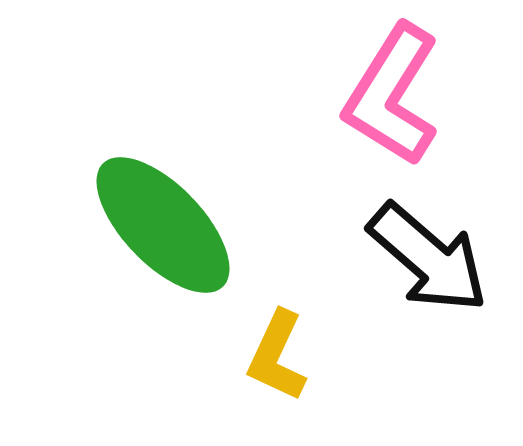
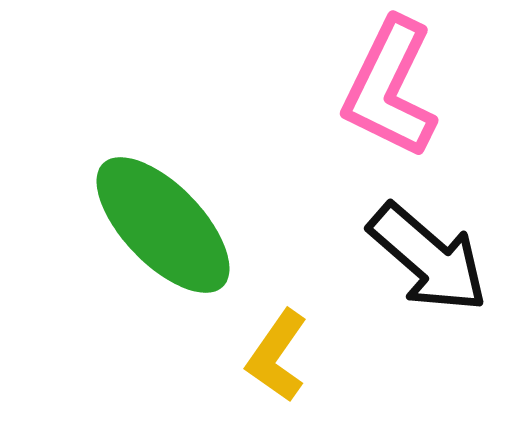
pink L-shape: moved 2 px left, 7 px up; rotated 6 degrees counterclockwise
yellow L-shape: rotated 10 degrees clockwise
